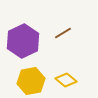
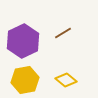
yellow hexagon: moved 6 px left, 1 px up
